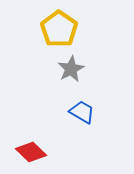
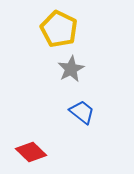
yellow pentagon: rotated 9 degrees counterclockwise
blue trapezoid: rotated 8 degrees clockwise
